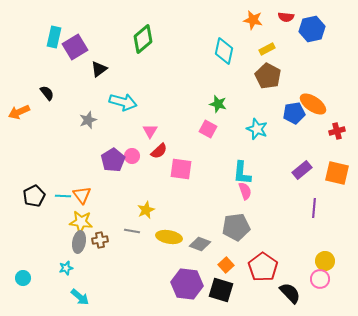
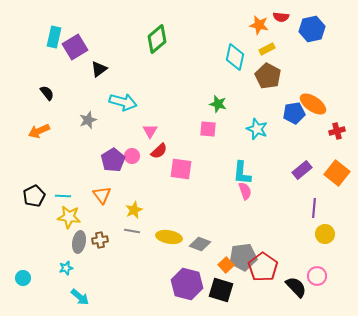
red semicircle at (286, 17): moved 5 px left
orange star at (253, 20): moved 6 px right, 5 px down
green diamond at (143, 39): moved 14 px right
cyan diamond at (224, 51): moved 11 px right, 6 px down
orange arrow at (19, 112): moved 20 px right, 19 px down
pink square at (208, 129): rotated 24 degrees counterclockwise
orange square at (337, 173): rotated 25 degrees clockwise
orange triangle at (82, 195): moved 20 px right
yellow star at (146, 210): moved 12 px left
yellow star at (81, 222): moved 12 px left, 5 px up
gray pentagon at (236, 227): moved 7 px right, 30 px down
yellow circle at (325, 261): moved 27 px up
pink circle at (320, 279): moved 3 px left, 3 px up
purple hexagon at (187, 284): rotated 8 degrees clockwise
black semicircle at (290, 293): moved 6 px right, 6 px up
